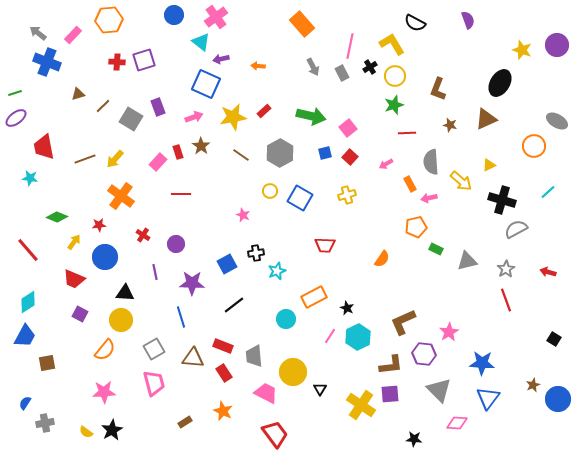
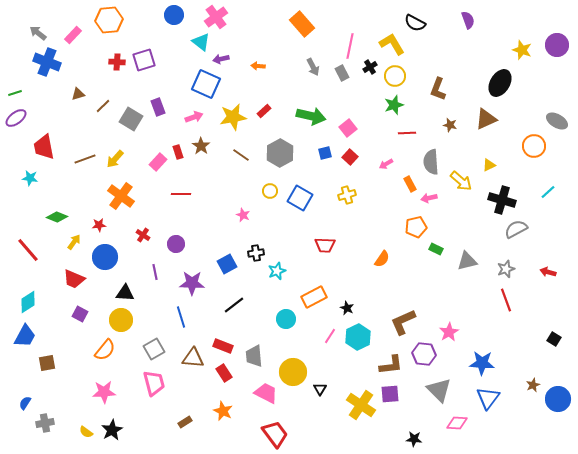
gray star at (506, 269): rotated 12 degrees clockwise
